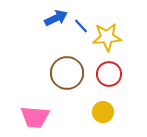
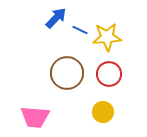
blue arrow: rotated 20 degrees counterclockwise
blue line: moved 1 px left, 4 px down; rotated 21 degrees counterclockwise
